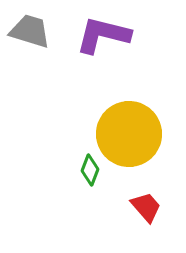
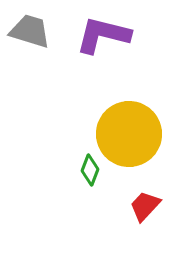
red trapezoid: moved 1 px left, 1 px up; rotated 96 degrees counterclockwise
